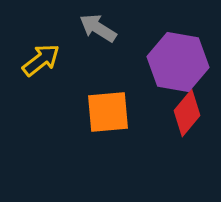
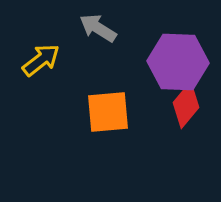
purple hexagon: rotated 8 degrees counterclockwise
red diamond: moved 1 px left, 8 px up
